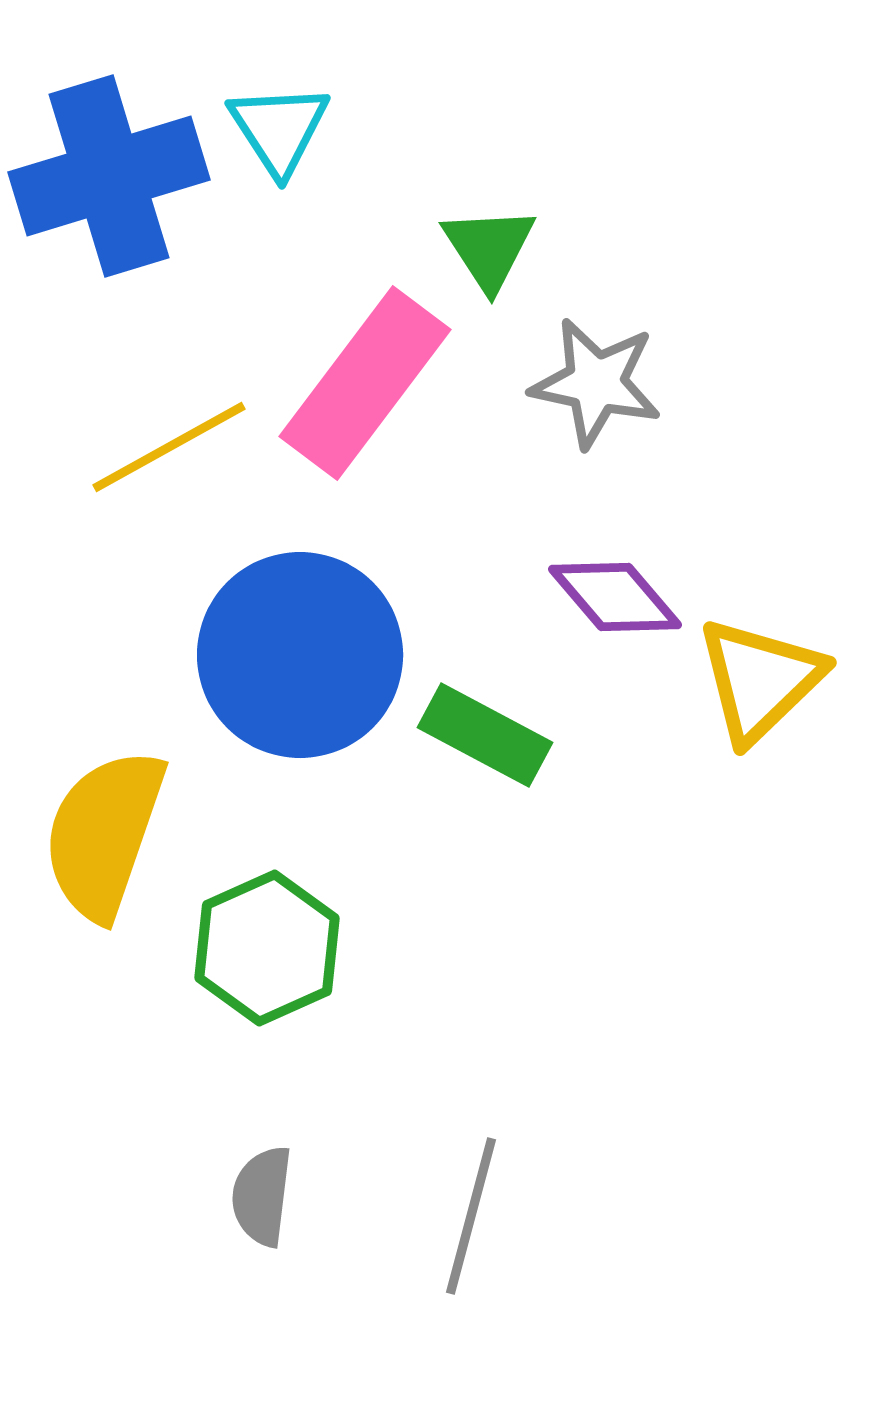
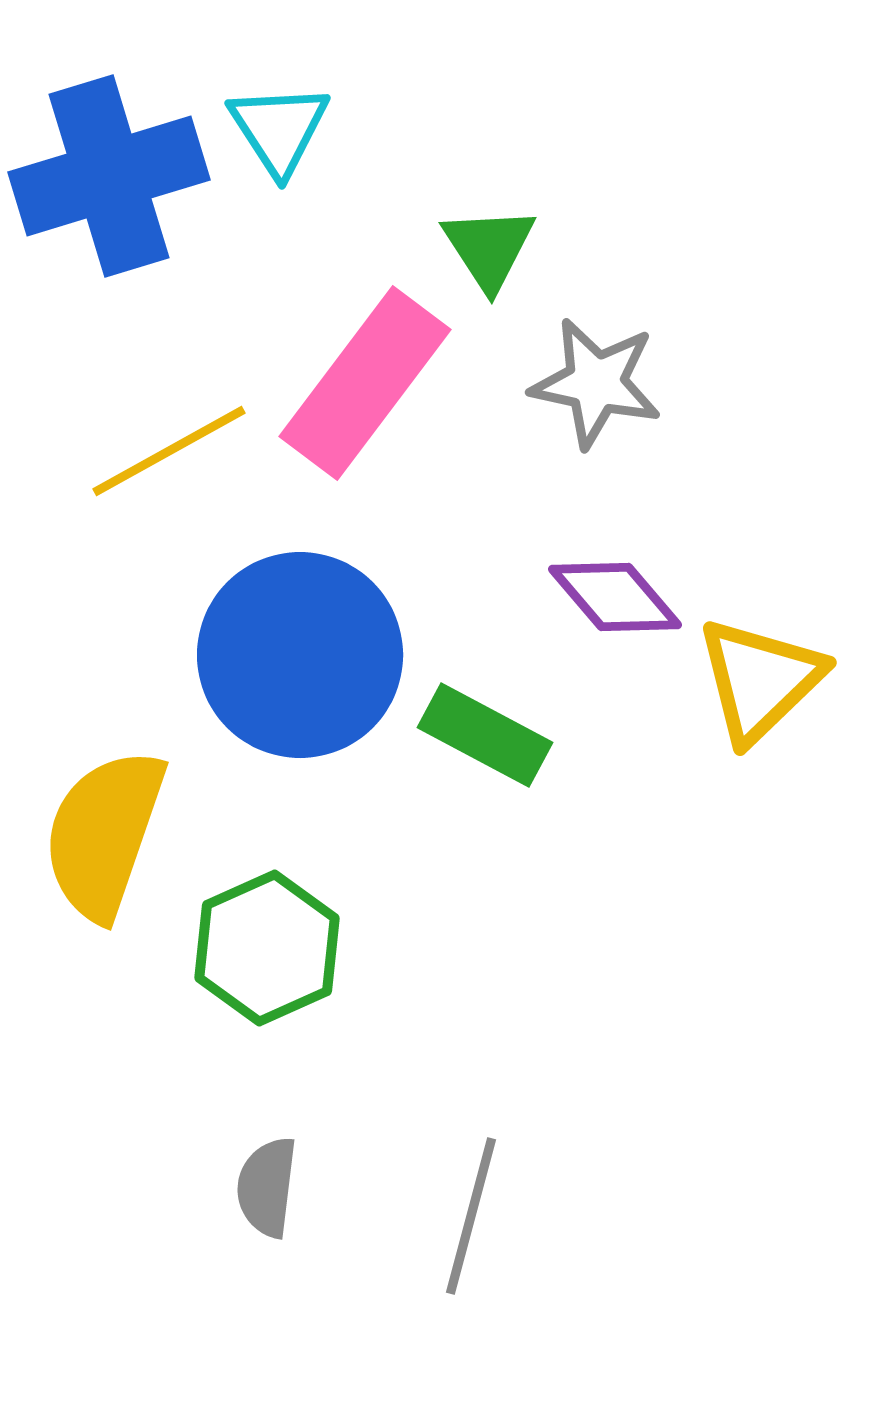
yellow line: moved 4 px down
gray semicircle: moved 5 px right, 9 px up
